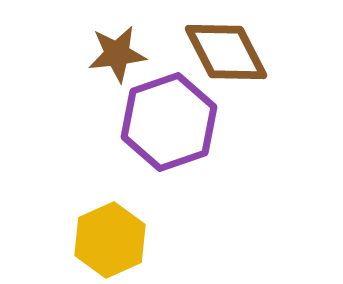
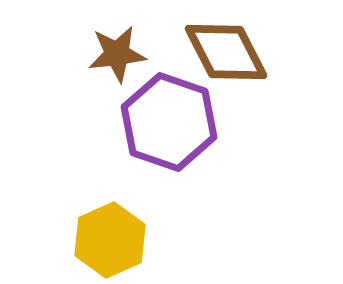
purple hexagon: rotated 22 degrees counterclockwise
